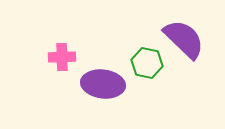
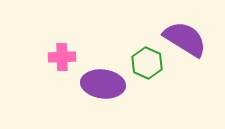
purple semicircle: moved 1 px right; rotated 12 degrees counterclockwise
green hexagon: rotated 12 degrees clockwise
